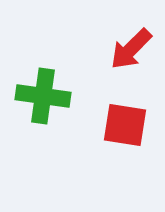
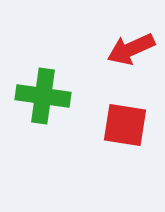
red arrow: rotated 21 degrees clockwise
